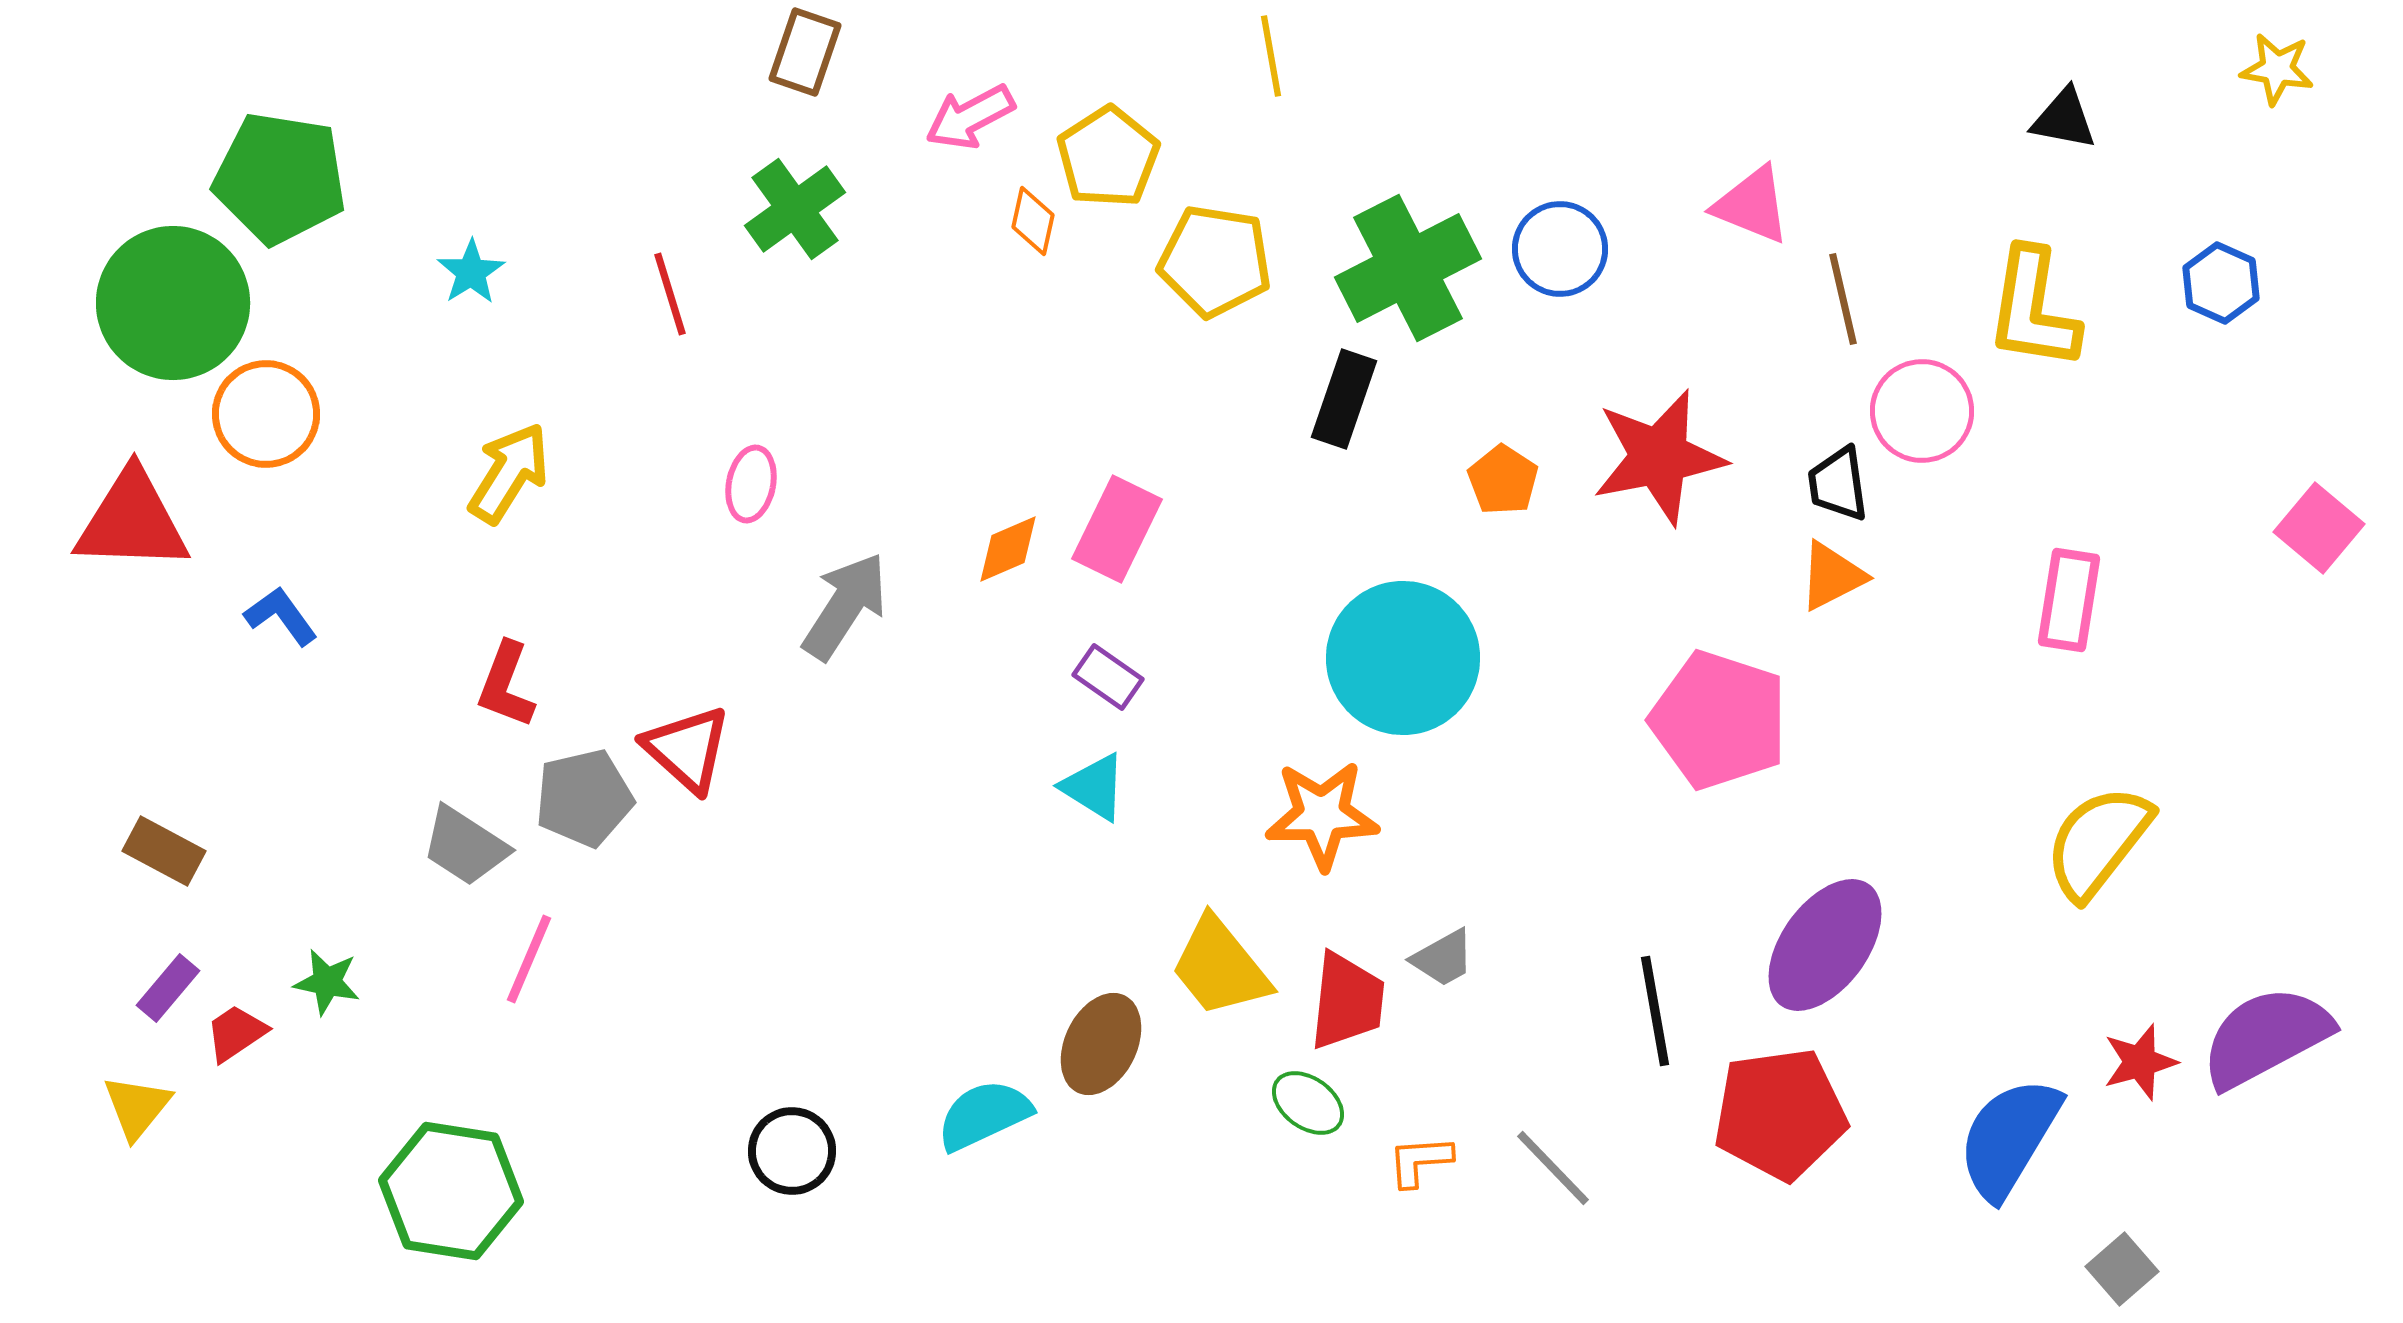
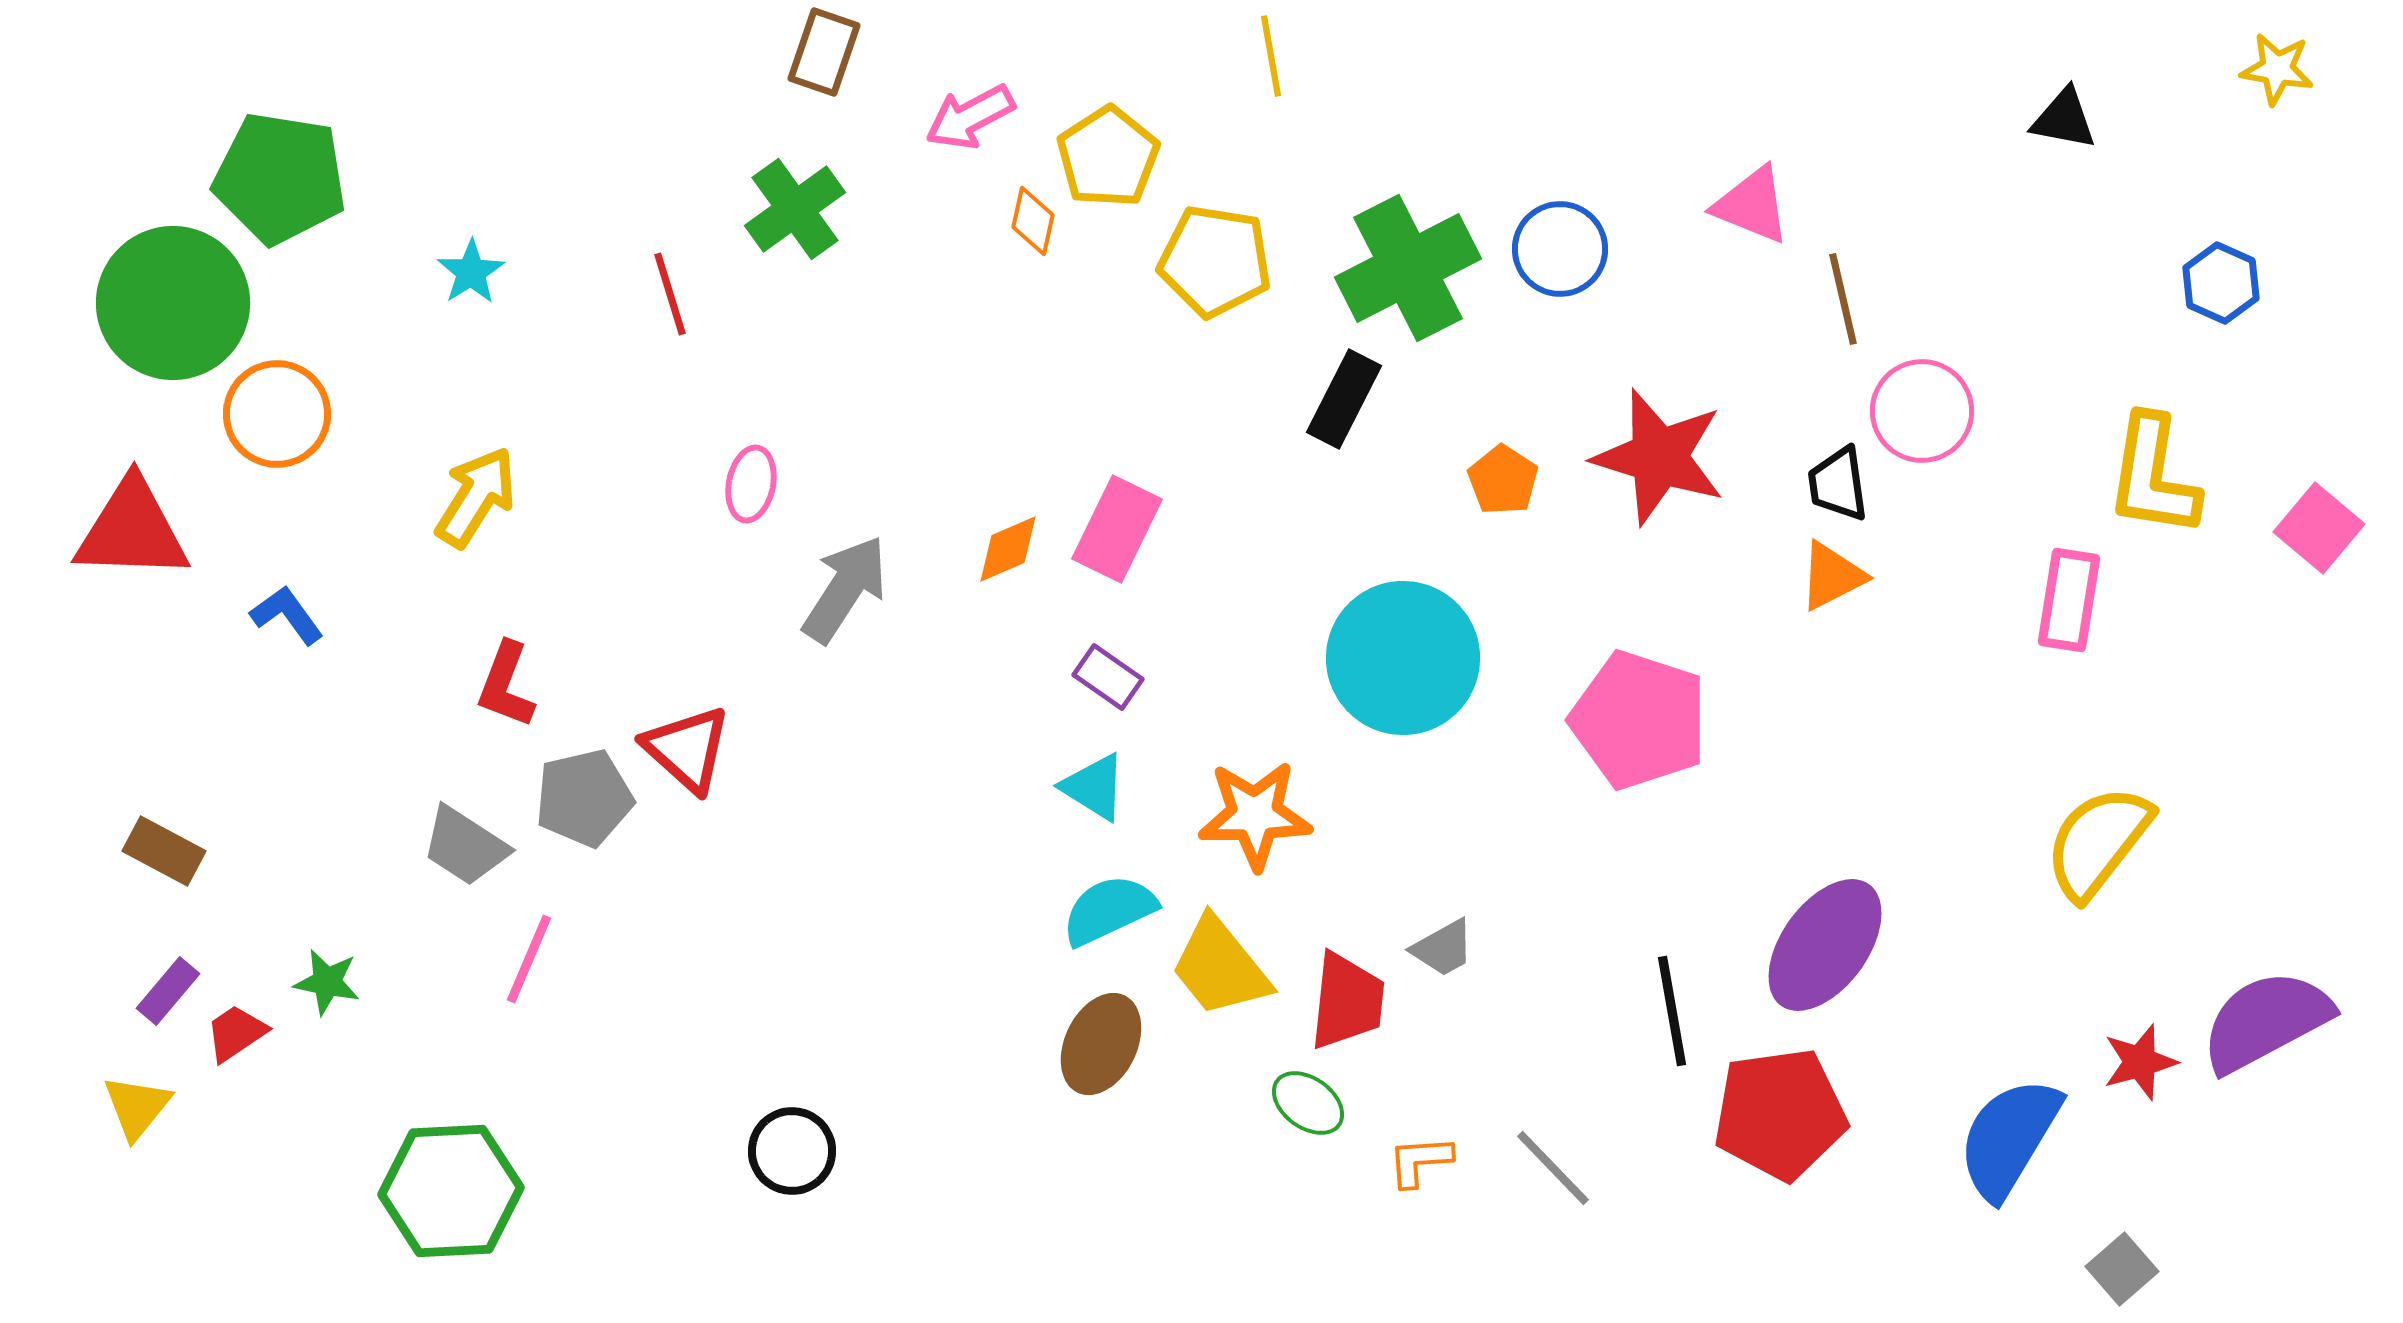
brown rectangle at (805, 52): moved 19 px right
yellow L-shape at (2033, 309): moved 120 px right, 167 px down
black rectangle at (1344, 399): rotated 8 degrees clockwise
orange circle at (266, 414): moved 11 px right
red star at (1659, 457): rotated 28 degrees clockwise
yellow arrow at (509, 473): moved 33 px left, 24 px down
red triangle at (132, 521): moved 9 px down
gray arrow at (845, 606): moved 17 px up
blue L-shape at (281, 616): moved 6 px right, 1 px up
pink pentagon at (1719, 720): moved 80 px left
orange star at (1322, 815): moved 67 px left
gray trapezoid at (1443, 958): moved 10 px up
purple rectangle at (168, 988): moved 3 px down
black line at (1655, 1011): moved 17 px right
purple semicircle at (2266, 1037): moved 16 px up
cyan semicircle at (984, 1115): moved 125 px right, 205 px up
green hexagon at (451, 1191): rotated 12 degrees counterclockwise
